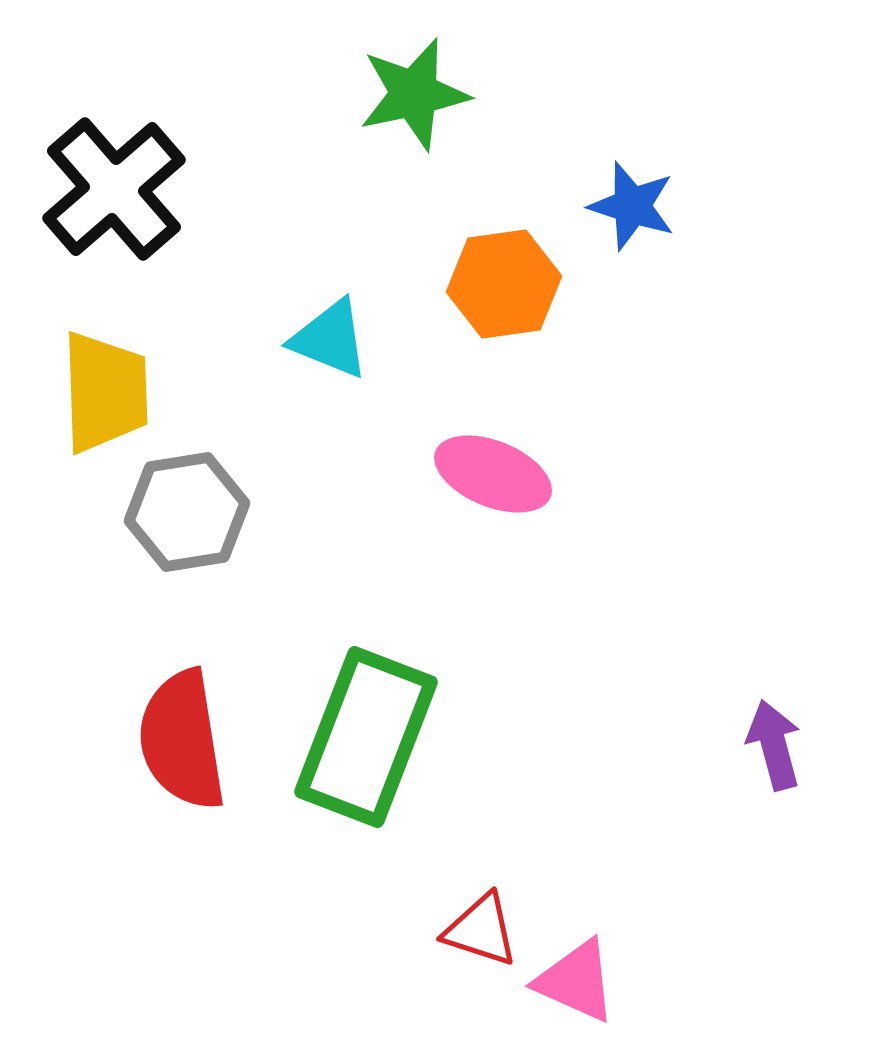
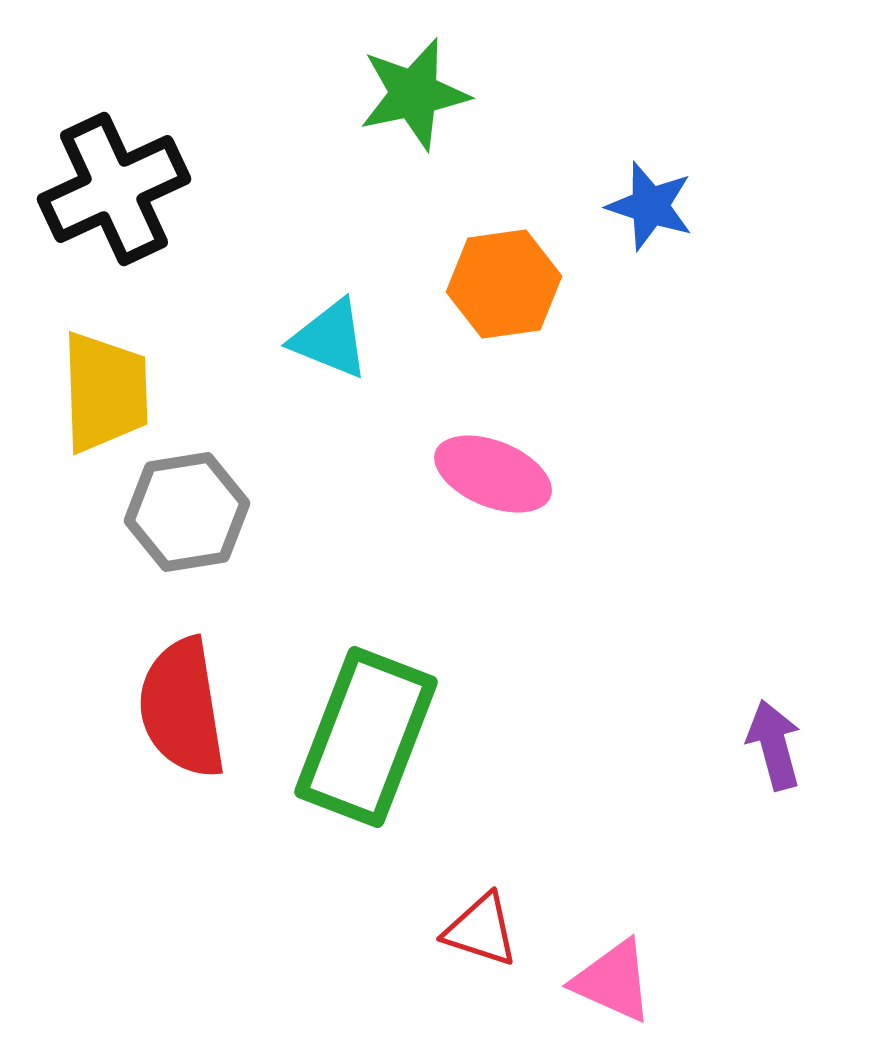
black cross: rotated 16 degrees clockwise
blue star: moved 18 px right
red semicircle: moved 32 px up
pink triangle: moved 37 px right
